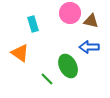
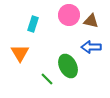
pink circle: moved 1 px left, 2 px down
cyan rectangle: rotated 35 degrees clockwise
blue arrow: moved 2 px right
orange triangle: rotated 24 degrees clockwise
